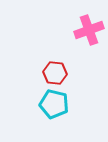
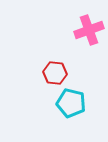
cyan pentagon: moved 17 px right, 1 px up
